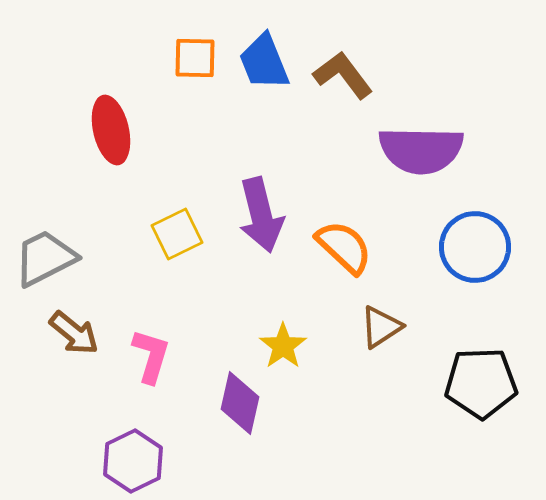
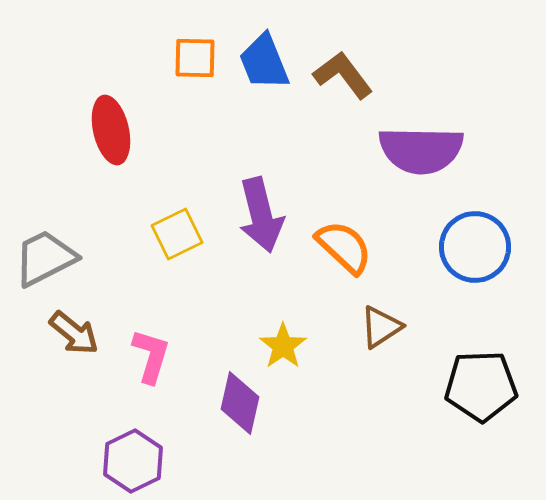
black pentagon: moved 3 px down
